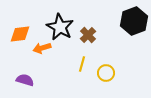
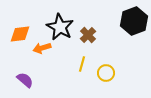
purple semicircle: rotated 24 degrees clockwise
